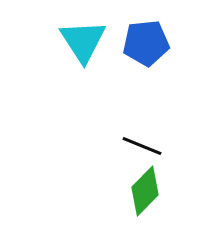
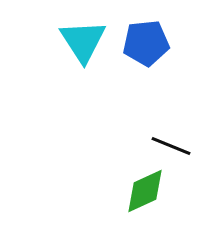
black line: moved 29 px right
green diamond: rotated 21 degrees clockwise
